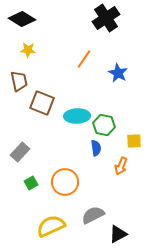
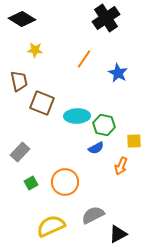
yellow star: moved 7 px right
blue semicircle: rotated 70 degrees clockwise
